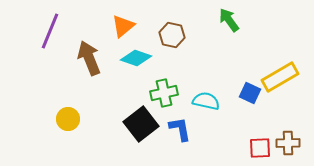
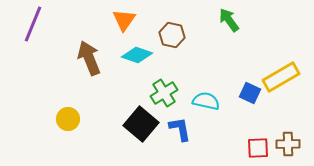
orange triangle: moved 1 px right, 6 px up; rotated 15 degrees counterclockwise
purple line: moved 17 px left, 7 px up
cyan diamond: moved 1 px right, 3 px up
yellow rectangle: moved 1 px right
green cross: rotated 20 degrees counterclockwise
black square: rotated 12 degrees counterclockwise
brown cross: moved 1 px down
red square: moved 2 px left
